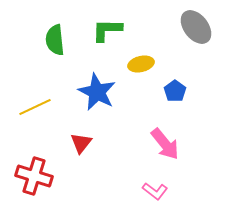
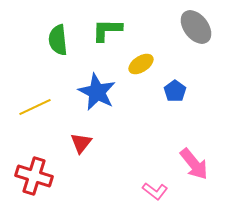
green semicircle: moved 3 px right
yellow ellipse: rotated 20 degrees counterclockwise
pink arrow: moved 29 px right, 20 px down
